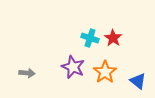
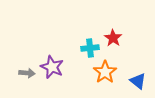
cyan cross: moved 10 px down; rotated 24 degrees counterclockwise
purple star: moved 21 px left
